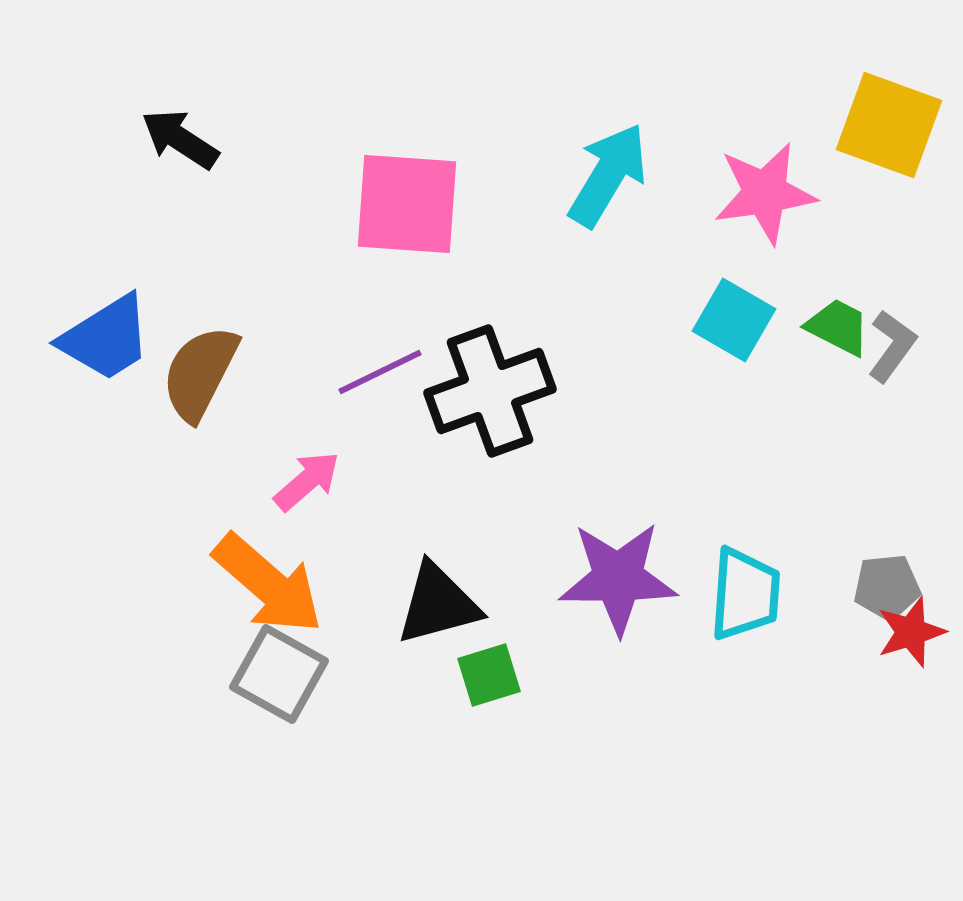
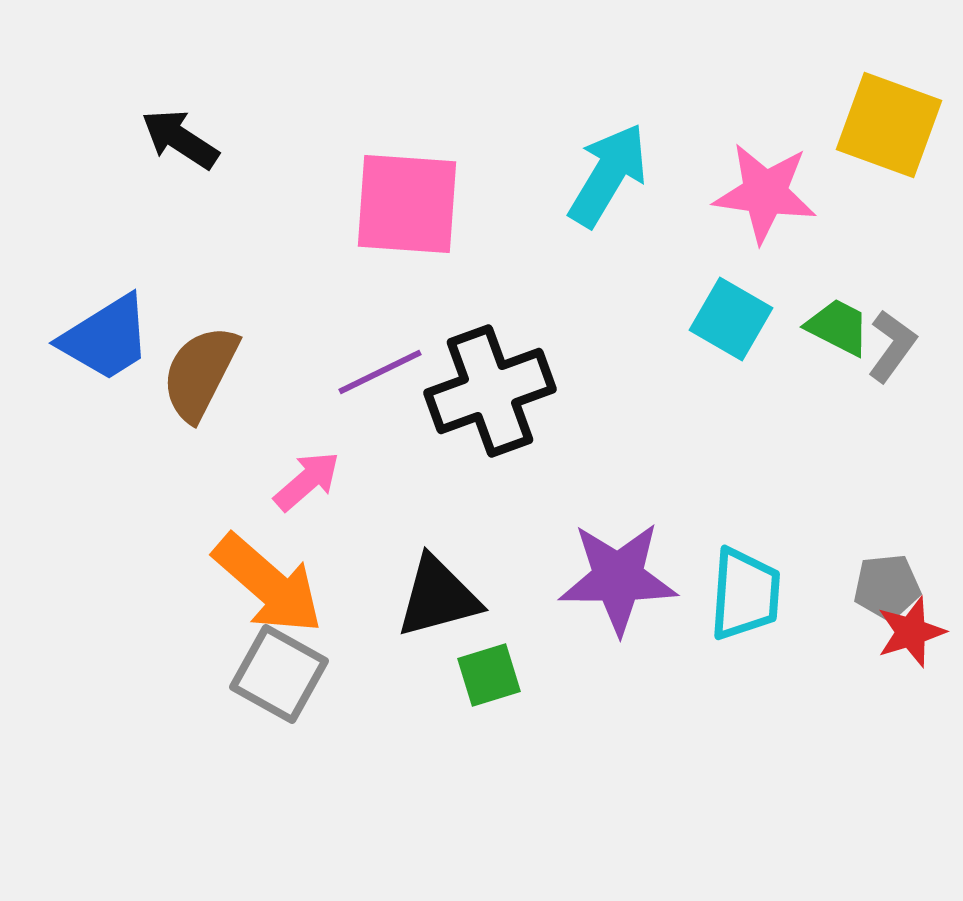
pink star: rotated 16 degrees clockwise
cyan square: moved 3 px left, 1 px up
black triangle: moved 7 px up
